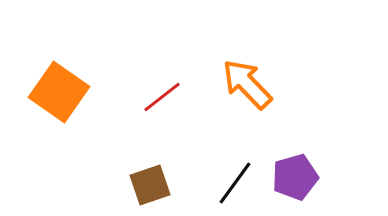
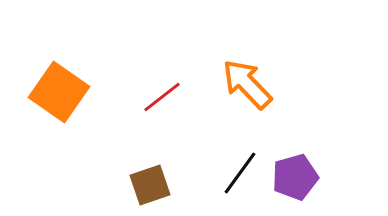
black line: moved 5 px right, 10 px up
